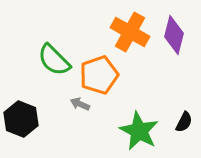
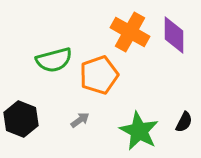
purple diamond: rotated 15 degrees counterclockwise
green semicircle: rotated 60 degrees counterclockwise
gray arrow: moved 16 px down; rotated 120 degrees clockwise
